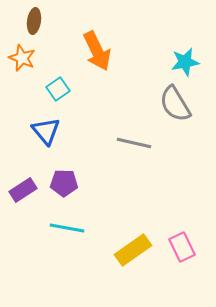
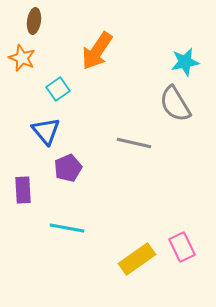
orange arrow: rotated 60 degrees clockwise
purple pentagon: moved 4 px right, 15 px up; rotated 24 degrees counterclockwise
purple rectangle: rotated 60 degrees counterclockwise
yellow rectangle: moved 4 px right, 9 px down
